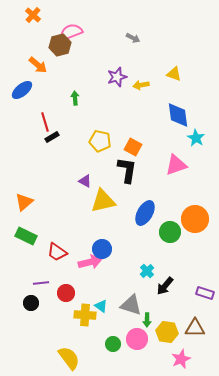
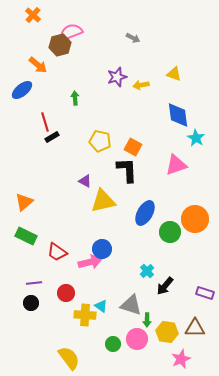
black L-shape at (127, 170): rotated 12 degrees counterclockwise
purple line at (41, 283): moved 7 px left
